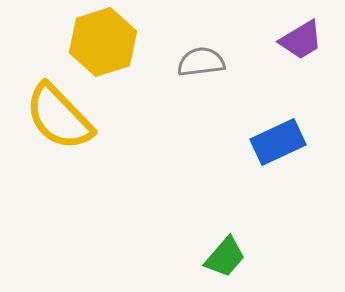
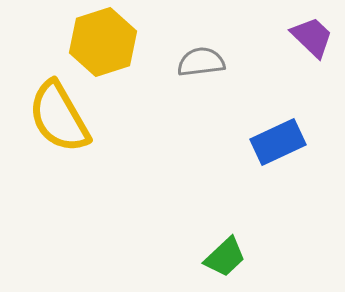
purple trapezoid: moved 11 px right, 3 px up; rotated 105 degrees counterclockwise
yellow semicircle: rotated 14 degrees clockwise
green trapezoid: rotated 6 degrees clockwise
